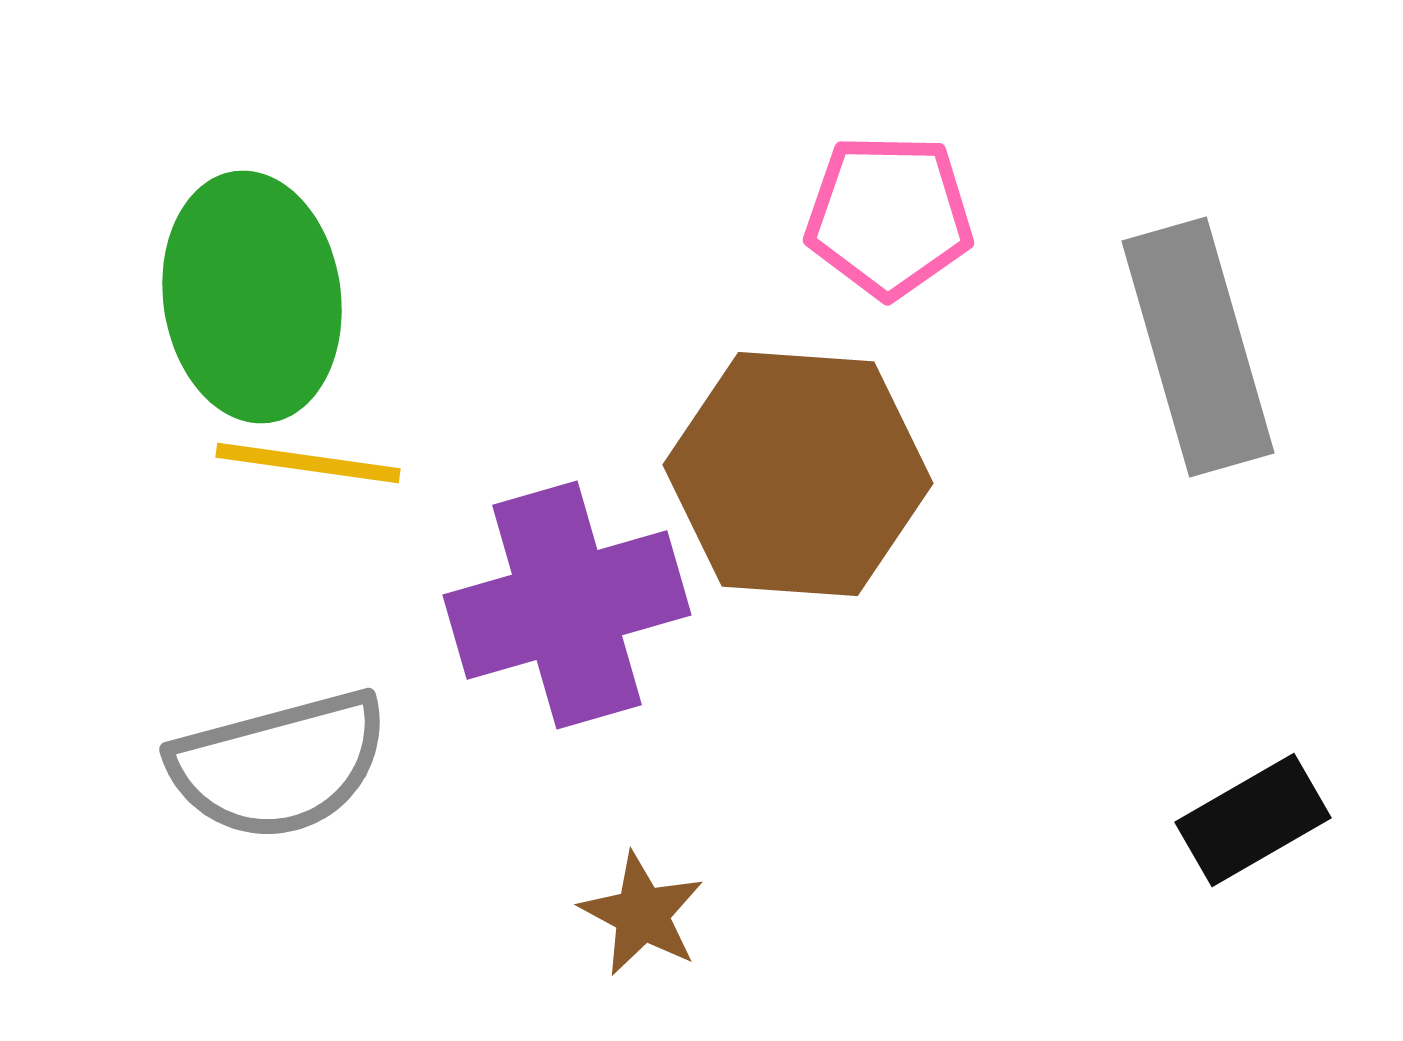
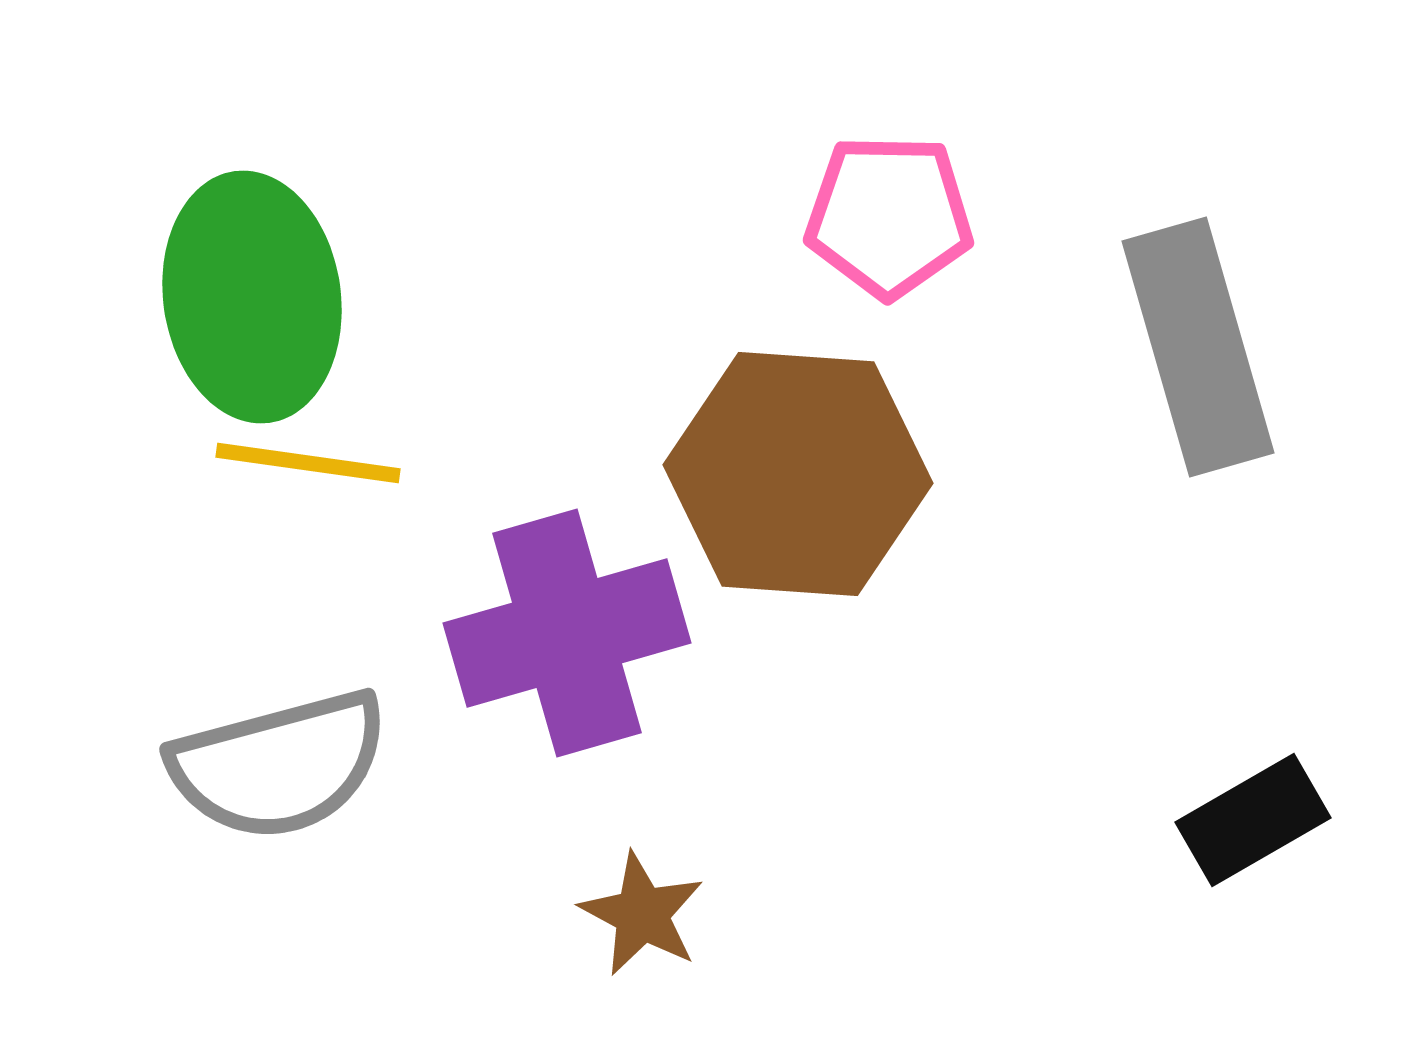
purple cross: moved 28 px down
